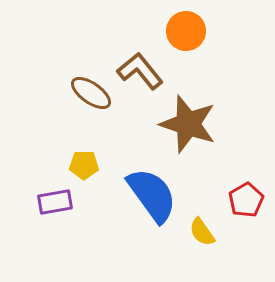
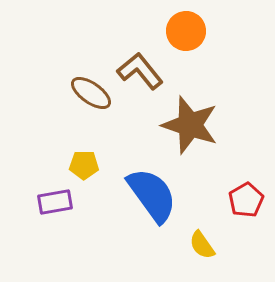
brown star: moved 2 px right, 1 px down
yellow semicircle: moved 13 px down
